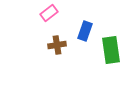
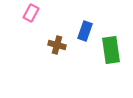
pink rectangle: moved 18 px left; rotated 24 degrees counterclockwise
brown cross: rotated 24 degrees clockwise
